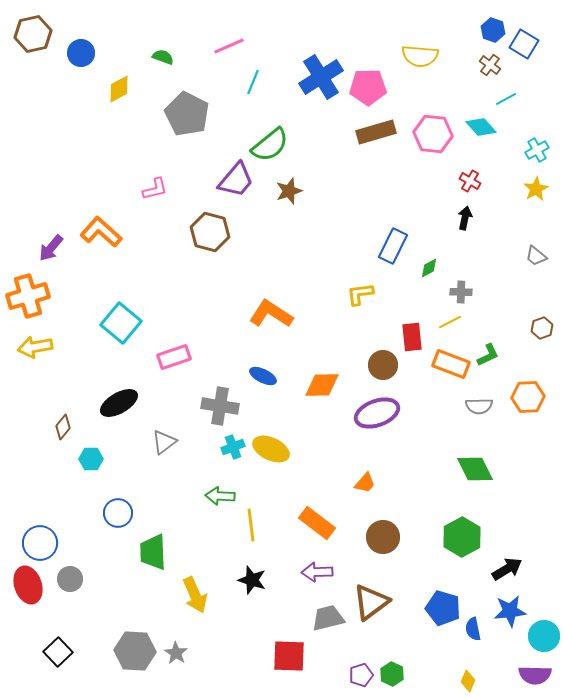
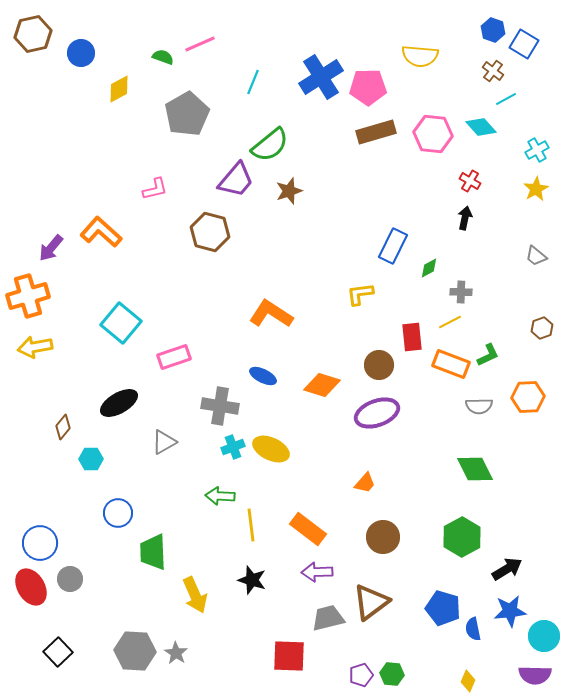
pink line at (229, 46): moved 29 px left, 2 px up
brown cross at (490, 65): moved 3 px right, 6 px down
gray pentagon at (187, 114): rotated 15 degrees clockwise
brown circle at (383, 365): moved 4 px left
orange diamond at (322, 385): rotated 18 degrees clockwise
gray triangle at (164, 442): rotated 8 degrees clockwise
orange rectangle at (317, 523): moved 9 px left, 6 px down
red ellipse at (28, 585): moved 3 px right, 2 px down; rotated 12 degrees counterclockwise
green hexagon at (392, 674): rotated 20 degrees counterclockwise
